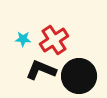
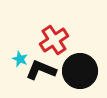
cyan star: moved 3 px left, 20 px down; rotated 21 degrees clockwise
black circle: moved 1 px right, 5 px up
